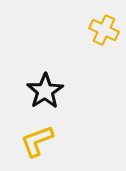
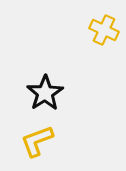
black star: moved 2 px down
